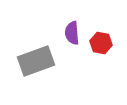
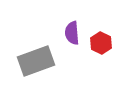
red hexagon: rotated 15 degrees clockwise
